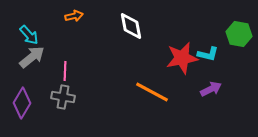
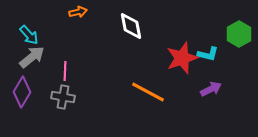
orange arrow: moved 4 px right, 4 px up
green hexagon: rotated 20 degrees clockwise
red star: rotated 8 degrees counterclockwise
orange line: moved 4 px left
purple diamond: moved 11 px up
